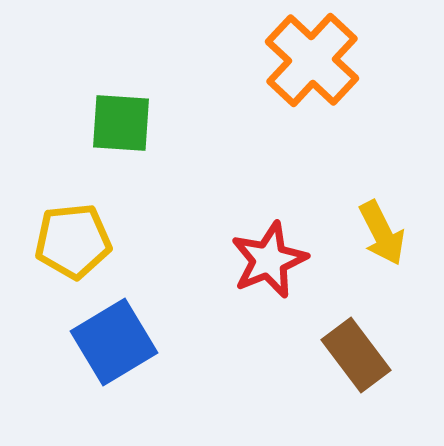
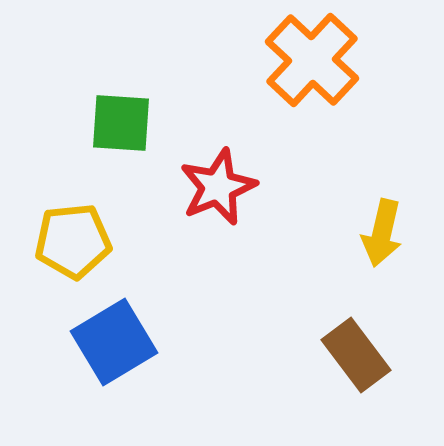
yellow arrow: rotated 40 degrees clockwise
red star: moved 51 px left, 73 px up
